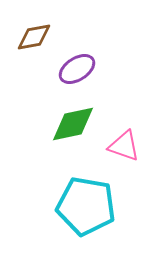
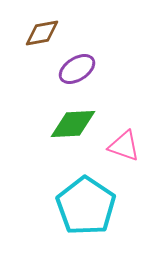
brown diamond: moved 8 px right, 4 px up
green diamond: rotated 9 degrees clockwise
cyan pentagon: rotated 24 degrees clockwise
